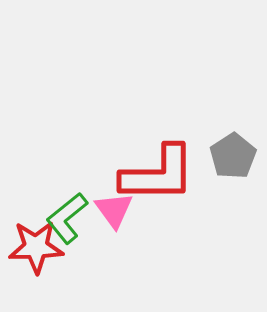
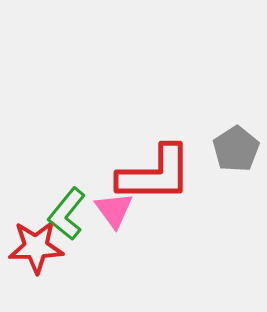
gray pentagon: moved 3 px right, 7 px up
red L-shape: moved 3 px left
green L-shape: moved 4 px up; rotated 12 degrees counterclockwise
